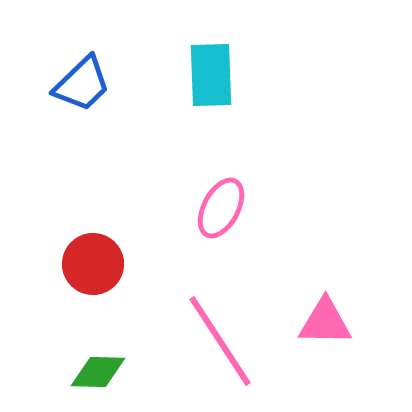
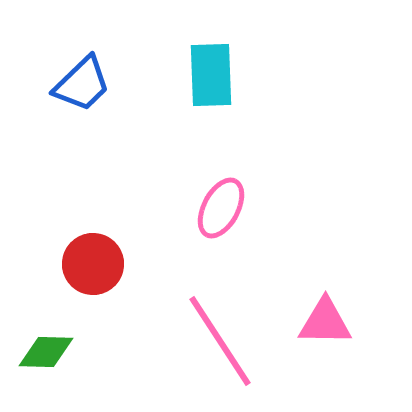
green diamond: moved 52 px left, 20 px up
